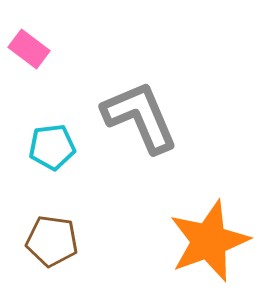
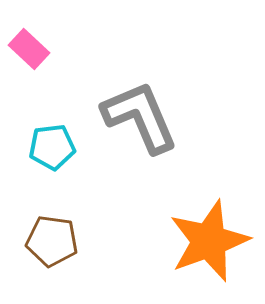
pink rectangle: rotated 6 degrees clockwise
